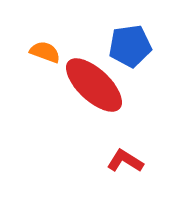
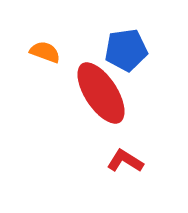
blue pentagon: moved 4 px left, 4 px down
red ellipse: moved 7 px right, 8 px down; rotated 14 degrees clockwise
